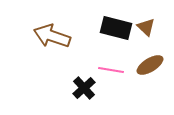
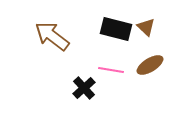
black rectangle: moved 1 px down
brown arrow: rotated 18 degrees clockwise
